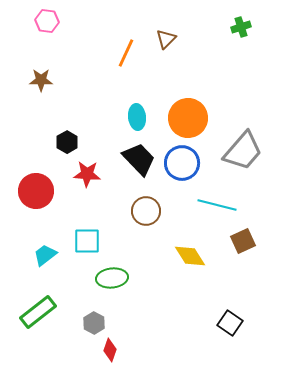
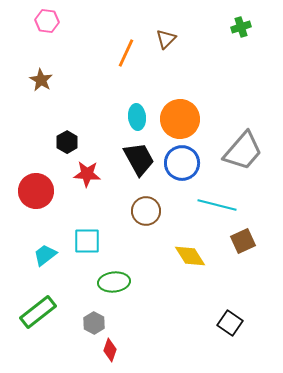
brown star: rotated 30 degrees clockwise
orange circle: moved 8 px left, 1 px down
black trapezoid: rotated 15 degrees clockwise
green ellipse: moved 2 px right, 4 px down
